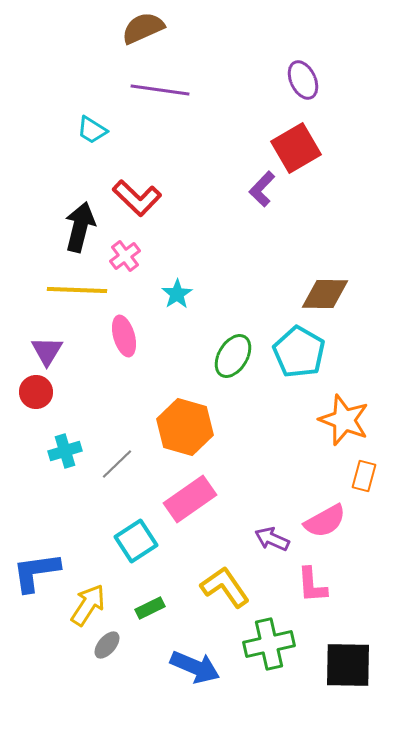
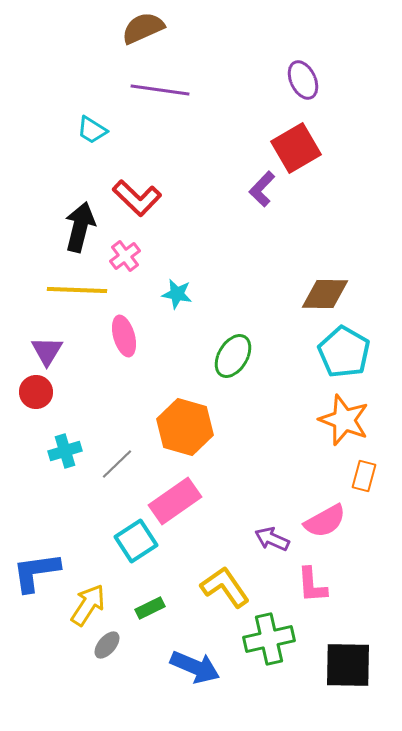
cyan star: rotated 28 degrees counterclockwise
cyan pentagon: moved 45 px right
pink rectangle: moved 15 px left, 2 px down
green cross: moved 5 px up
